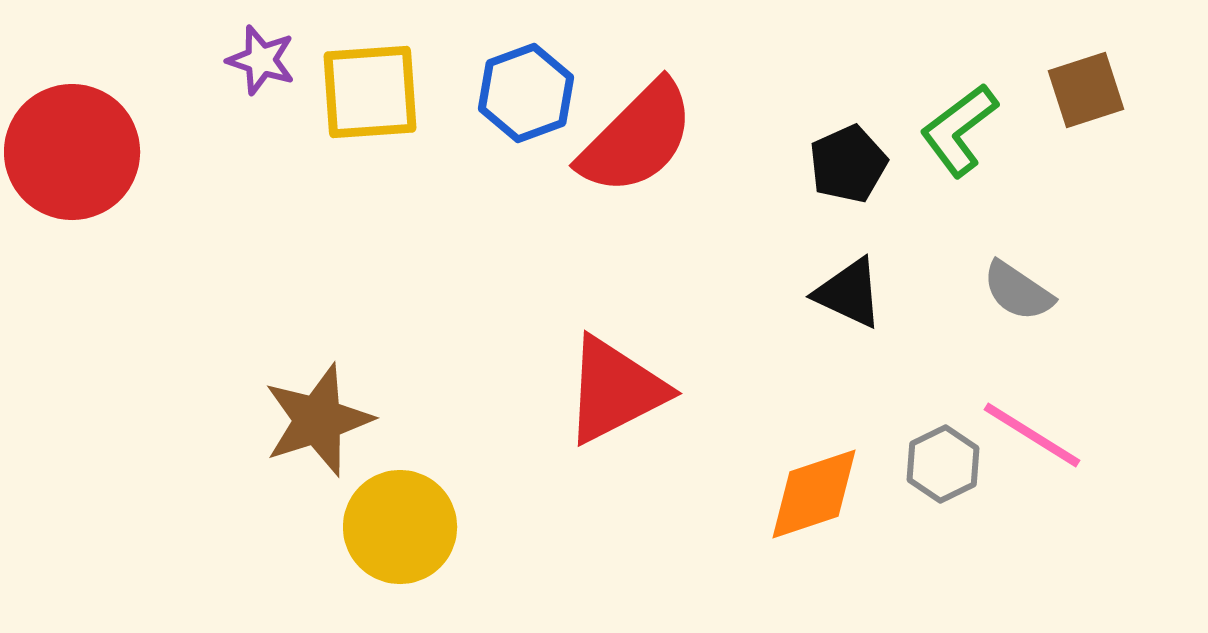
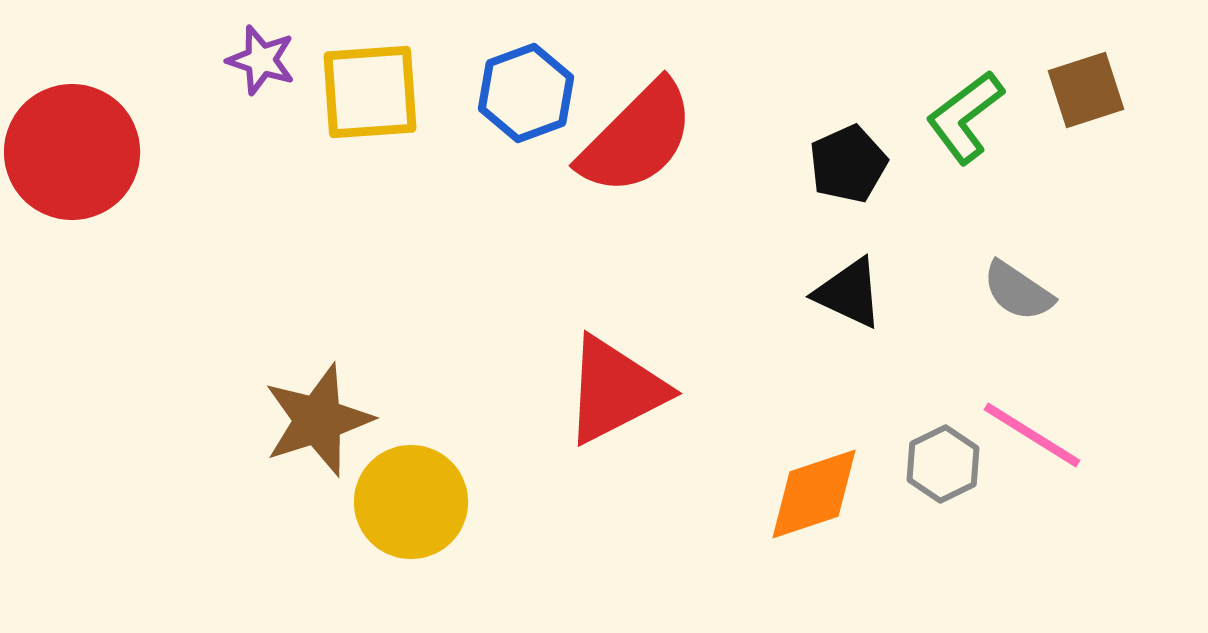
green L-shape: moved 6 px right, 13 px up
yellow circle: moved 11 px right, 25 px up
